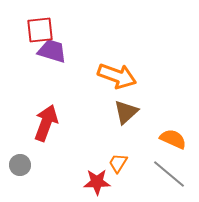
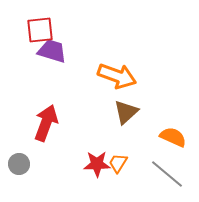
orange semicircle: moved 2 px up
gray circle: moved 1 px left, 1 px up
gray line: moved 2 px left
red star: moved 18 px up
